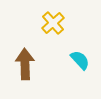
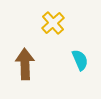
cyan semicircle: rotated 20 degrees clockwise
